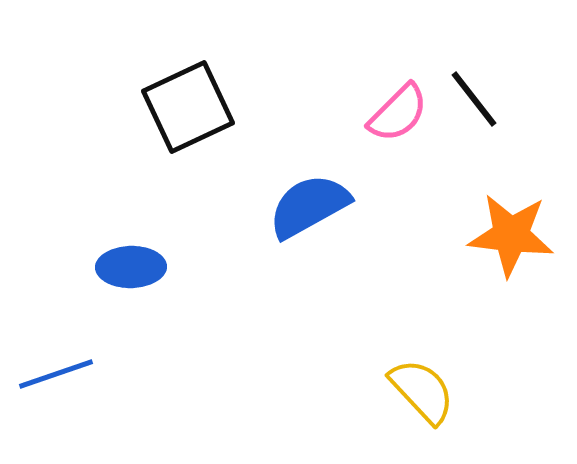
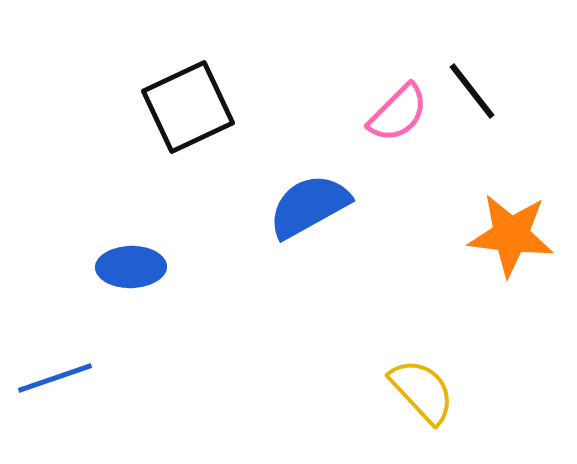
black line: moved 2 px left, 8 px up
blue line: moved 1 px left, 4 px down
